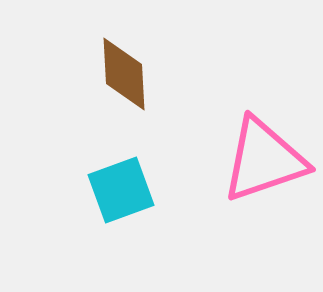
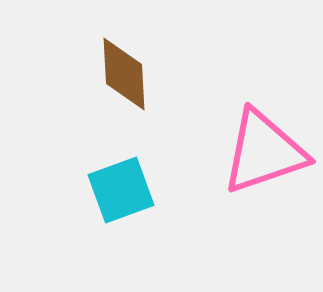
pink triangle: moved 8 px up
